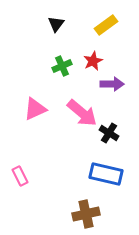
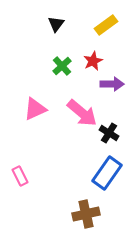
green cross: rotated 18 degrees counterclockwise
blue rectangle: moved 1 px right, 1 px up; rotated 68 degrees counterclockwise
